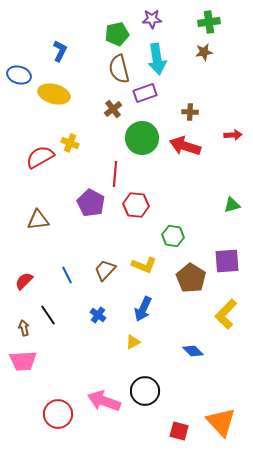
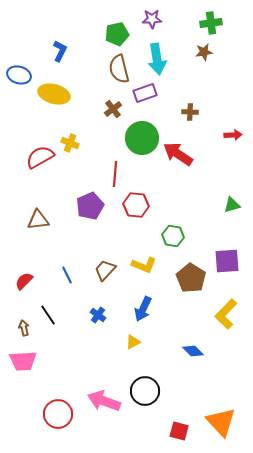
green cross at (209, 22): moved 2 px right, 1 px down
red arrow at (185, 146): moved 7 px left, 8 px down; rotated 16 degrees clockwise
purple pentagon at (91, 203): moved 1 px left, 3 px down; rotated 20 degrees clockwise
